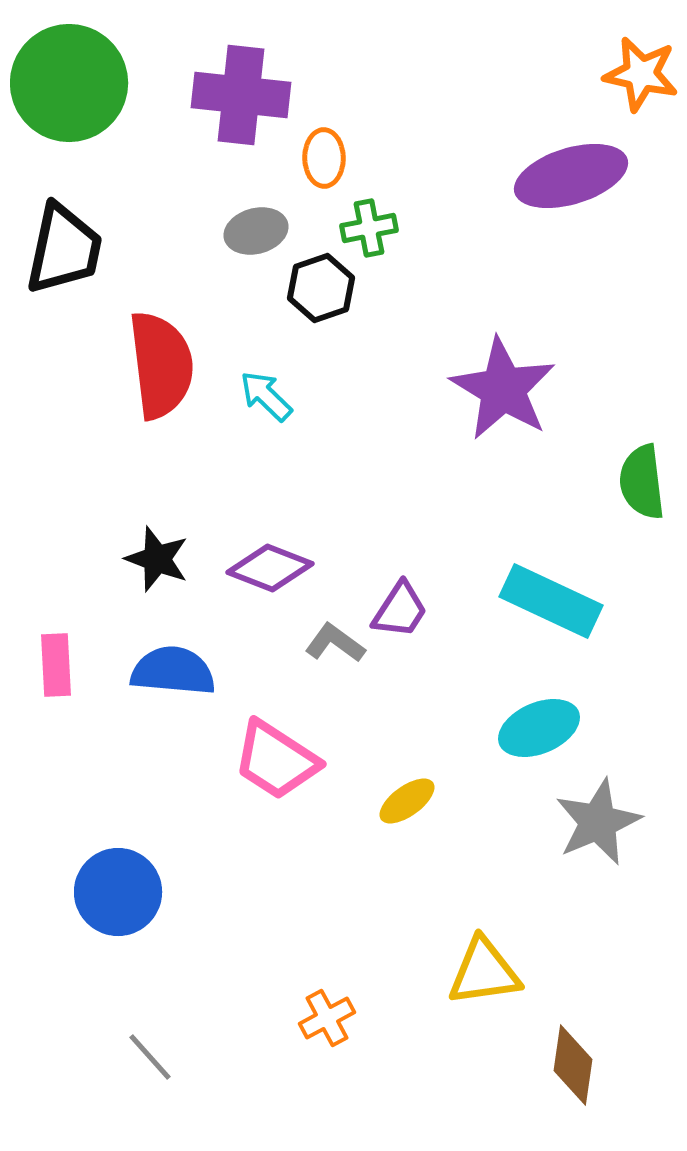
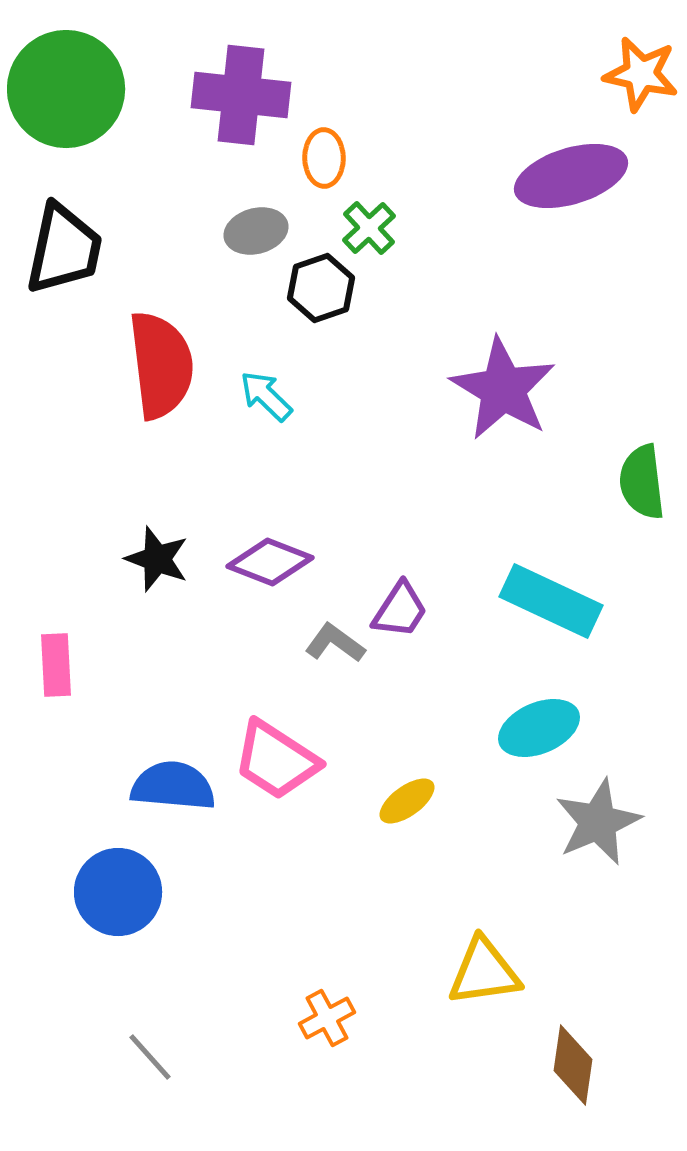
green circle: moved 3 px left, 6 px down
green cross: rotated 32 degrees counterclockwise
purple diamond: moved 6 px up
blue semicircle: moved 115 px down
